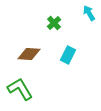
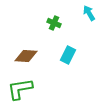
green cross: rotated 24 degrees counterclockwise
brown diamond: moved 3 px left, 2 px down
green L-shape: rotated 68 degrees counterclockwise
